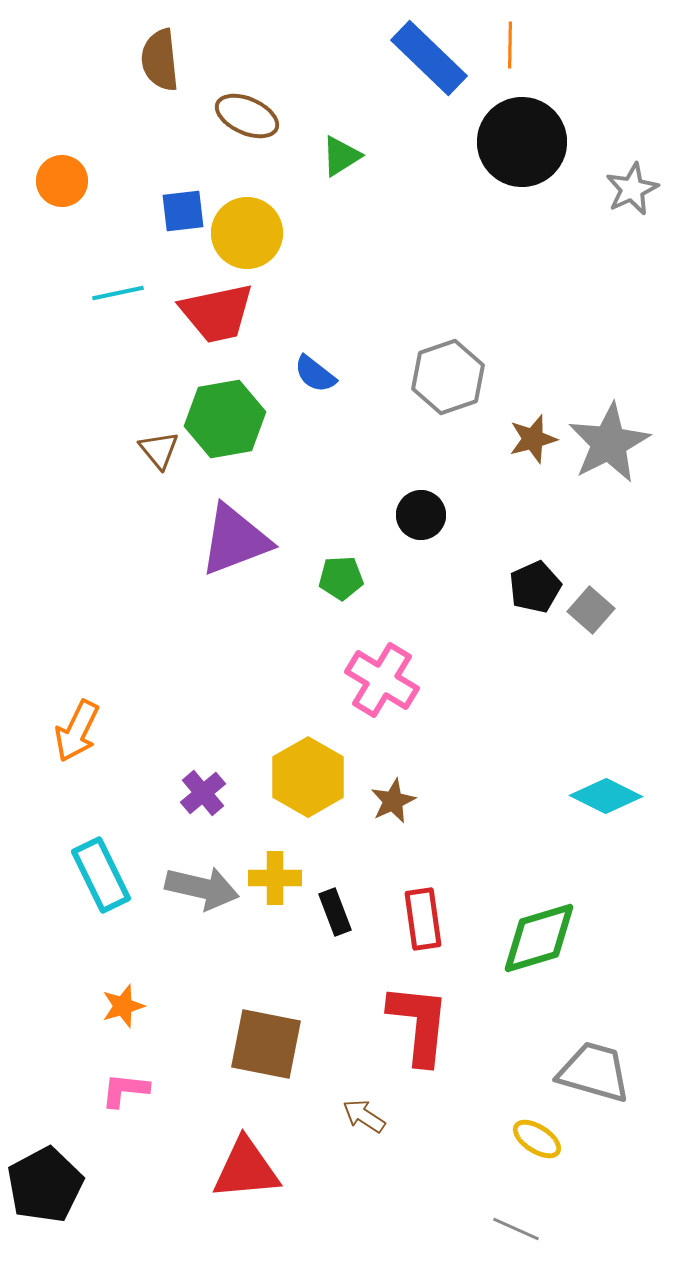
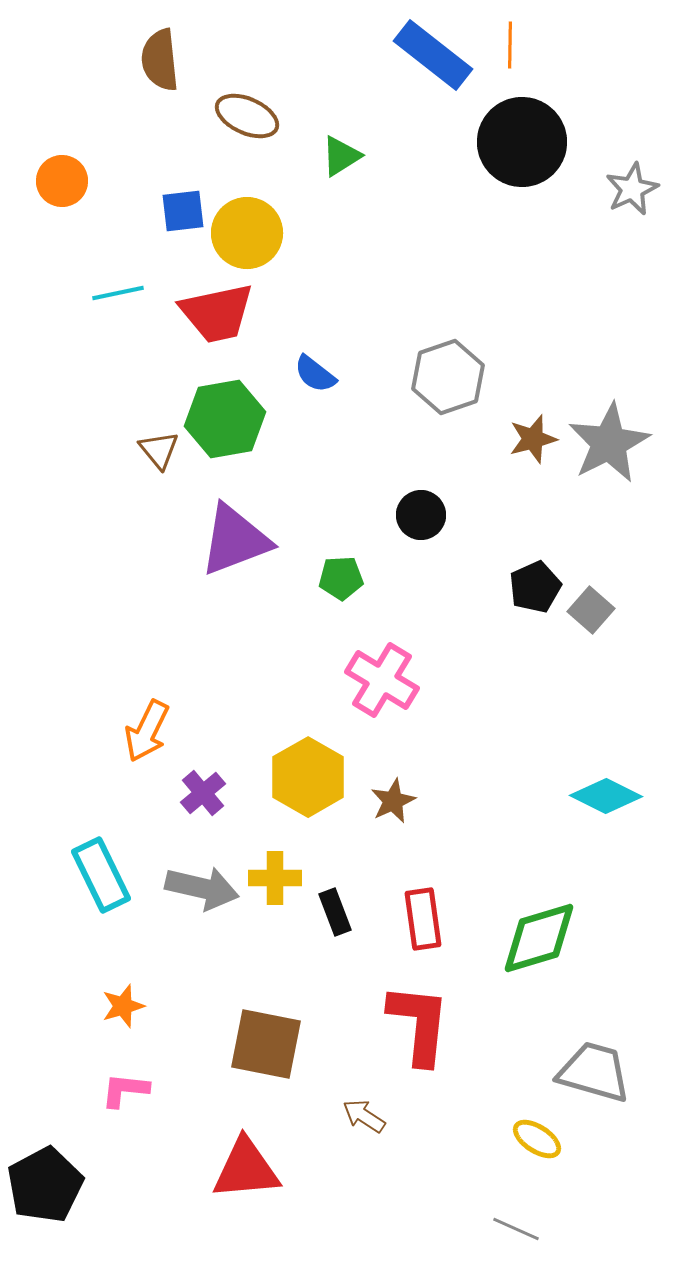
blue rectangle at (429, 58): moved 4 px right, 3 px up; rotated 6 degrees counterclockwise
orange arrow at (77, 731): moved 70 px right
